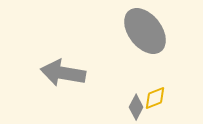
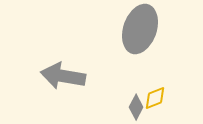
gray ellipse: moved 5 px left, 2 px up; rotated 57 degrees clockwise
gray arrow: moved 3 px down
